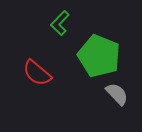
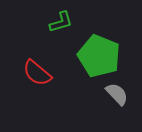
green L-shape: moved 1 px right, 1 px up; rotated 150 degrees counterclockwise
